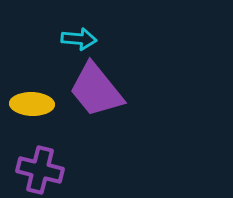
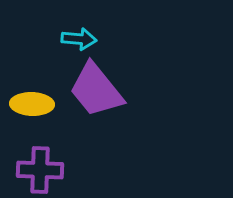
purple cross: rotated 12 degrees counterclockwise
